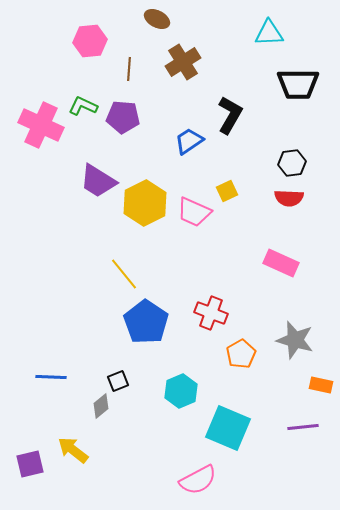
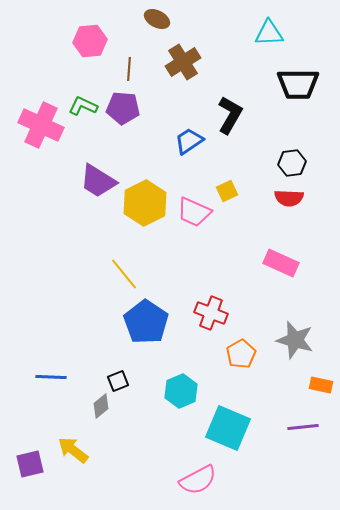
purple pentagon: moved 9 px up
